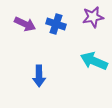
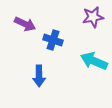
blue cross: moved 3 px left, 16 px down
